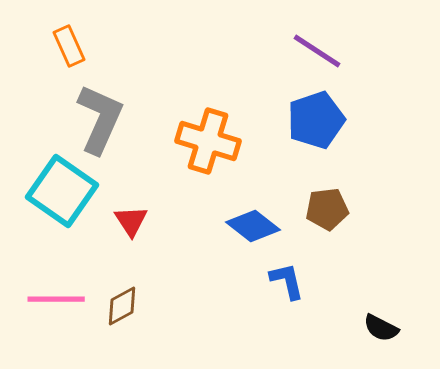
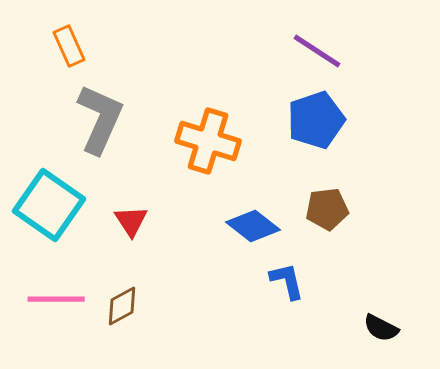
cyan square: moved 13 px left, 14 px down
